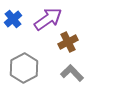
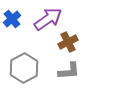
blue cross: moved 1 px left
gray L-shape: moved 3 px left, 2 px up; rotated 130 degrees clockwise
